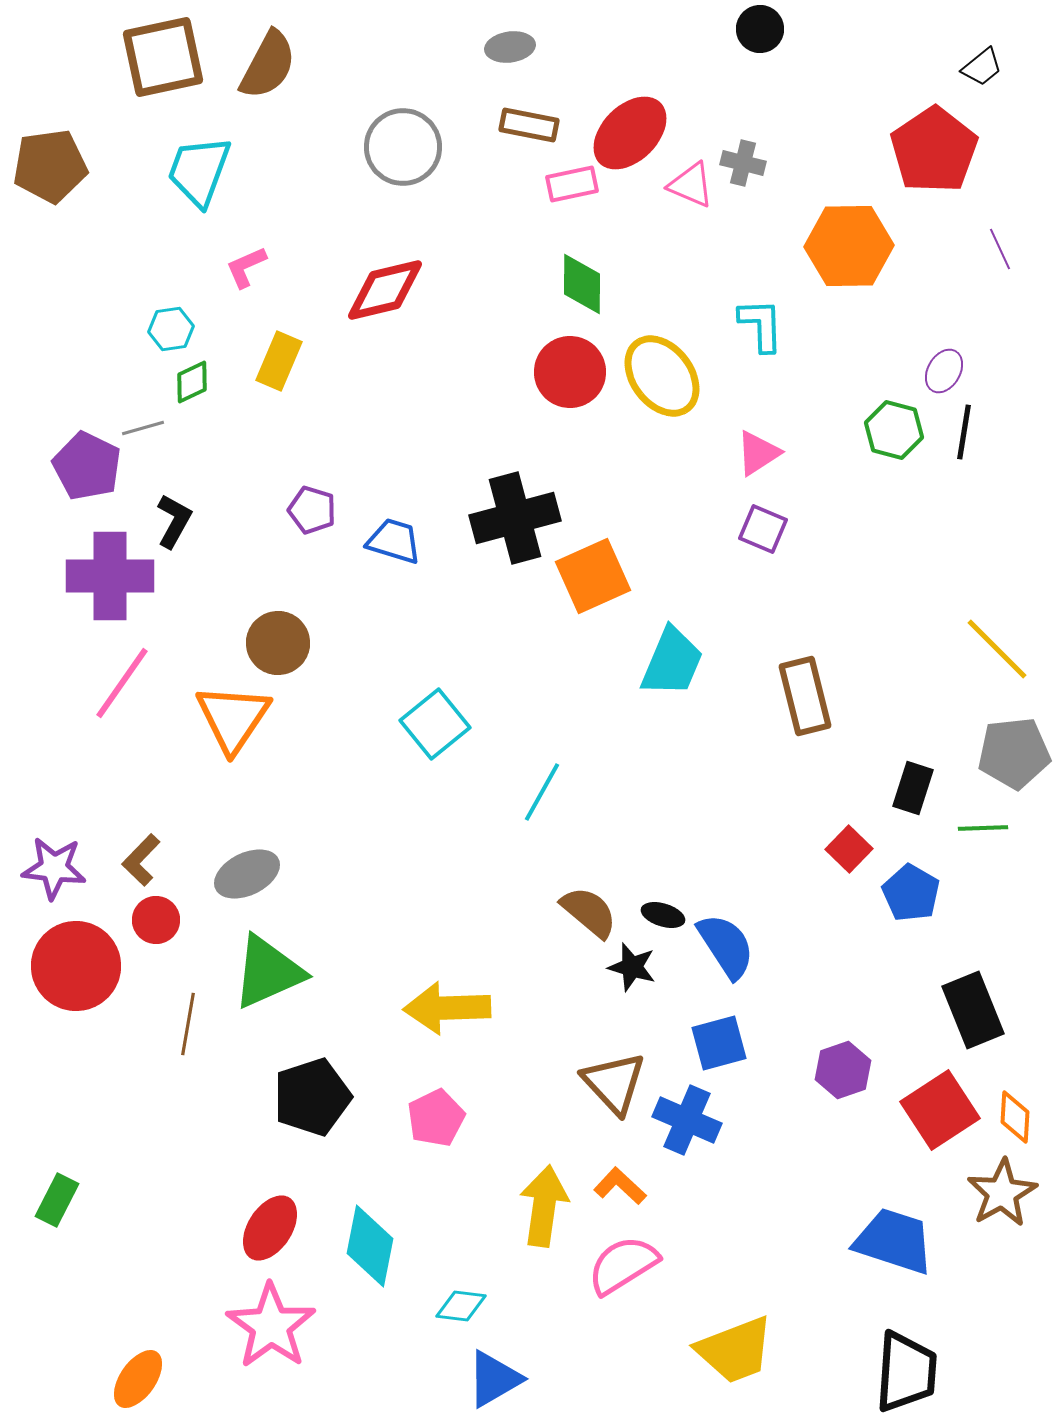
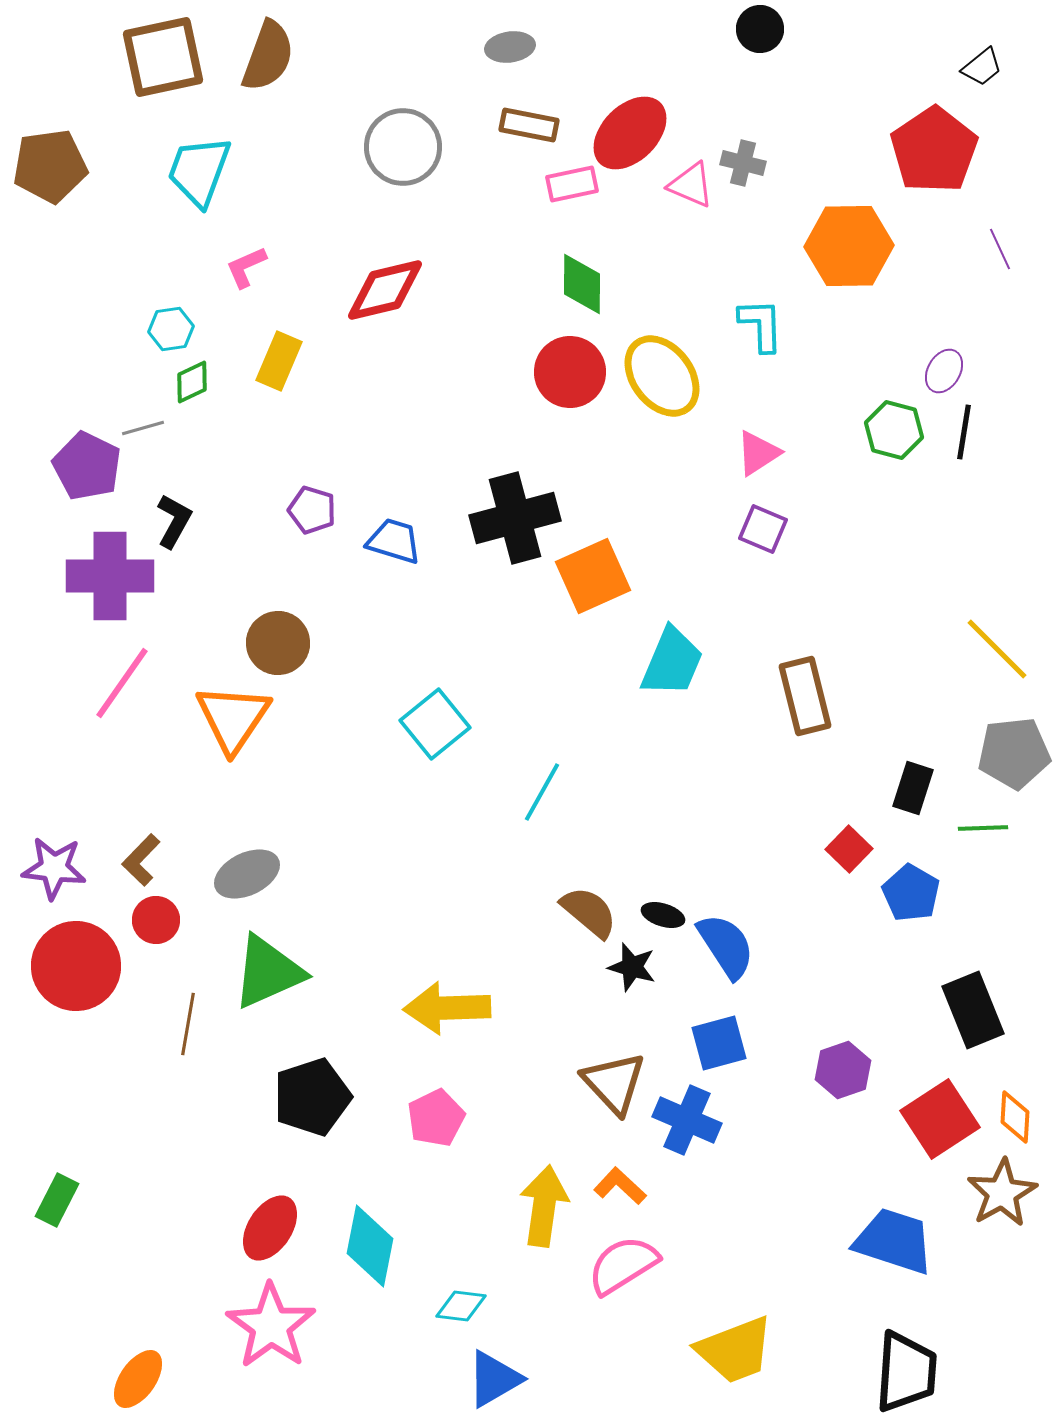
brown semicircle at (268, 65): moved 9 px up; rotated 8 degrees counterclockwise
red square at (940, 1110): moved 9 px down
